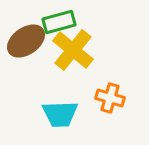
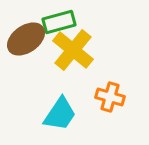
brown ellipse: moved 2 px up
orange cross: moved 1 px up
cyan trapezoid: rotated 54 degrees counterclockwise
